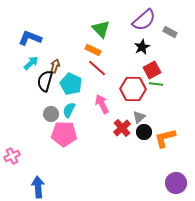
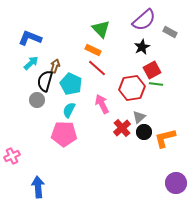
red hexagon: moved 1 px left, 1 px up; rotated 10 degrees counterclockwise
gray circle: moved 14 px left, 14 px up
